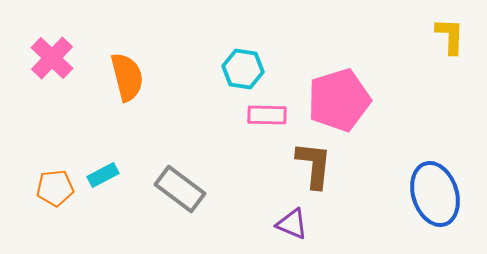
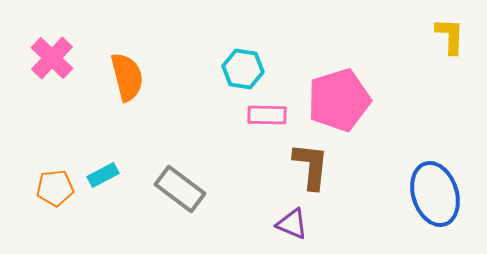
brown L-shape: moved 3 px left, 1 px down
